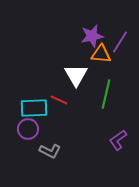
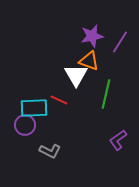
orange triangle: moved 12 px left, 7 px down; rotated 15 degrees clockwise
purple circle: moved 3 px left, 4 px up
